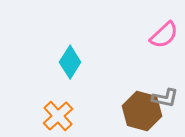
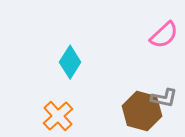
gray L-shape: moved 1 px left
